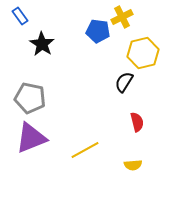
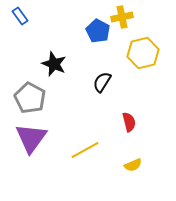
yellow cross: rotated 15 degrees clockwise
blue pentagon: rotated 20 degrees clockwise
black star: moved 12 px right, 20 px down; rotated 10 degrees counterclockwise
black semicircle: moved 22 px left
gray pentagon: rotated 16 degrees clockwise
red semicircle: moved 8 px left
purple triangle: rotated 32 degrees counterclockwise
yellow semicircle: rotated 18 degrees counterclockwise
